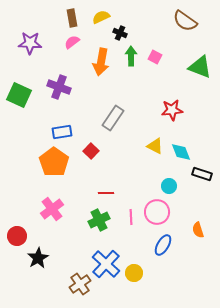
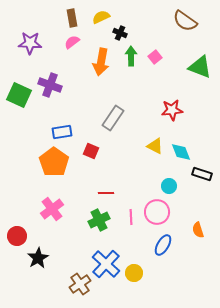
pink square: rotated 24 degrees clockwise
purple cross: moved 9 px left, 2 px up
red square: rotated 21 degrees counterclockwise
